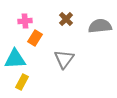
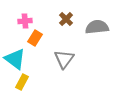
gray semicircle: moved 3 px left, 1 px down
cyan triangle: rotated 40 degrees clockwise
